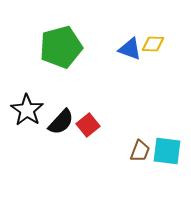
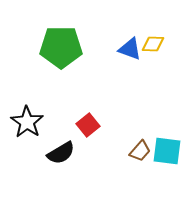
green pentagon: rotated 15 degrees clockwise
black star: moved 12 px down
black semicircle: moved 31 px down; rotated 16 degrees clockwise
brown trapezoid: rotated 20 degrees clockwise
